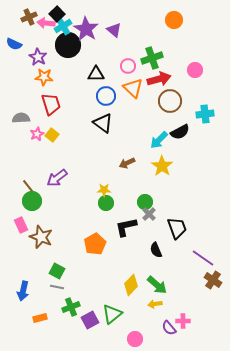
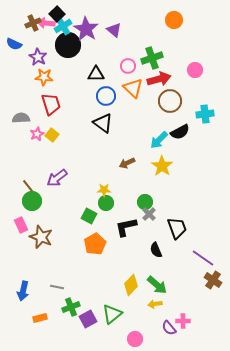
brown cross at (29, 17): moved 4 px right, 6 px down
green square at (57, 271): moved 32 px right, 55 px up
purple square at (90, 320): moved 2 px left, 1 px up
